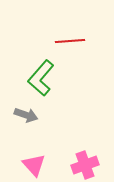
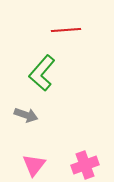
red line: moved 4 px left, 11 px up
green L-shape: moved 1 px right, 5 px up
pink triangle: rotated 20 degrees clockwise
